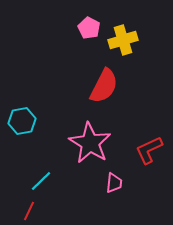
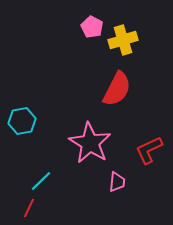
pink pentagon: moved 3 px right, 1 px up
red semicircle: moved 13 px right, 3 px down
pink trapezoid: moved 3 px right, 1 px up
red line: moved 3 px up
